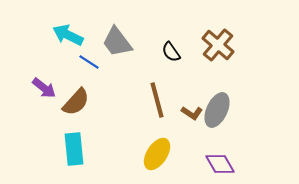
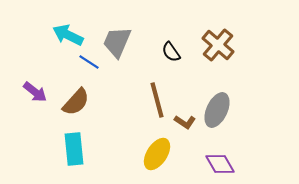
gray trapezoid: rotated 60 degrees clockwise
purple arrow: moved 9 px left, 4 px down
brown L-shape: moved 7 px left, 9 px down
